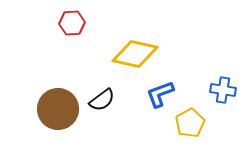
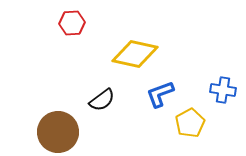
brown circle: moved 23 px down
